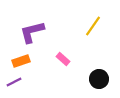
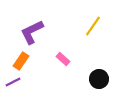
purple L-shape: rotated 12 degrees counterclockwise
orange rectangle: rotated 36 degrees counterclockwise
purple line: moved 1 px left
